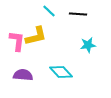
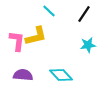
black line: moved 6 px right; rotated 60 degrees counterclockwise
cyan diamond: moved 3 px down
